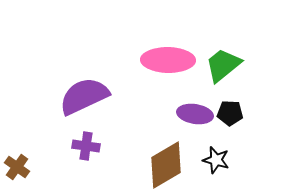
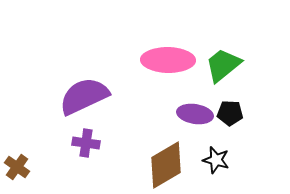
purple cross: moved 3 px up
